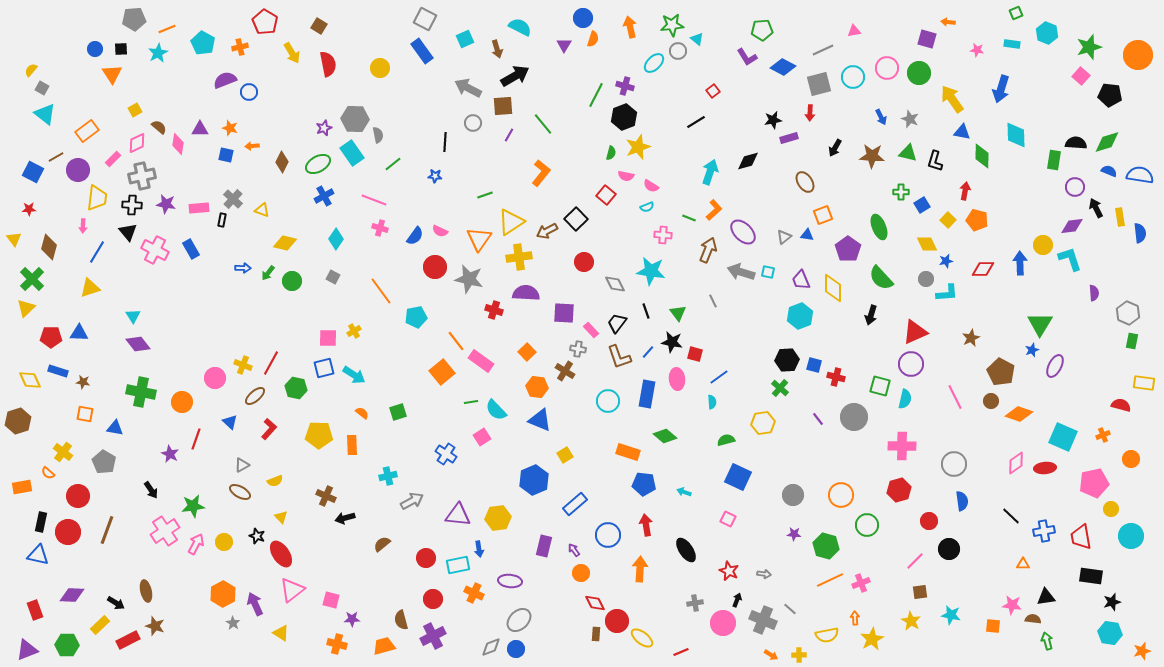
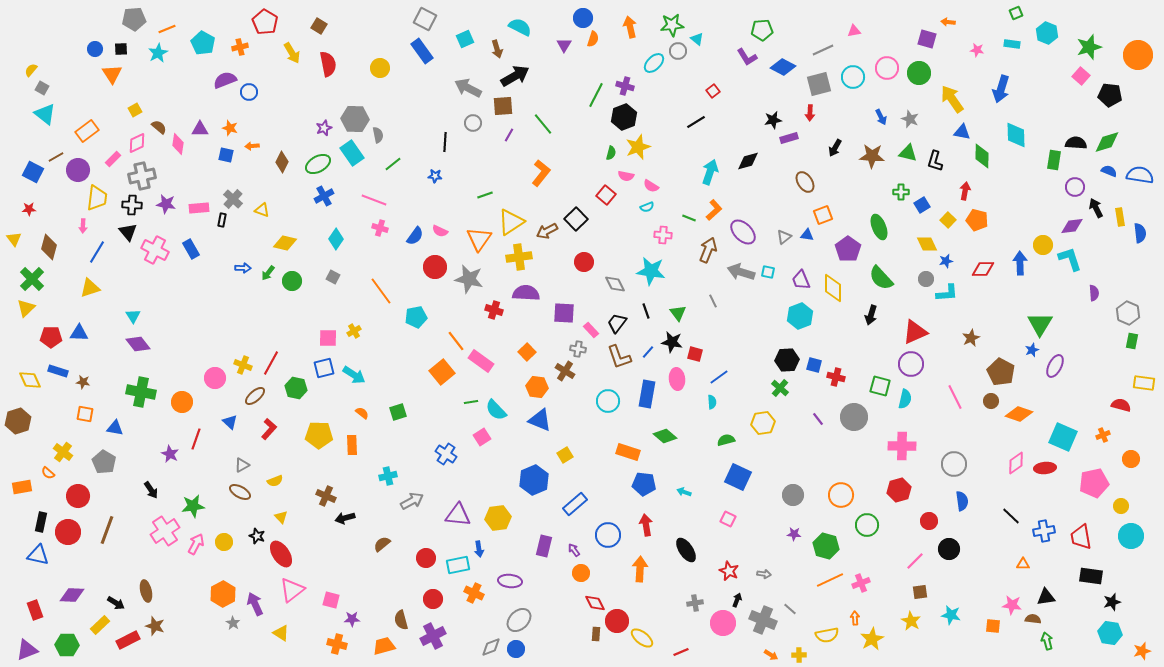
yellow circle at (1111, 509): moved 10 px right, 3 px up
